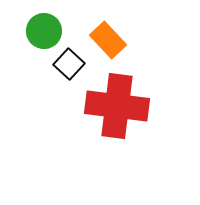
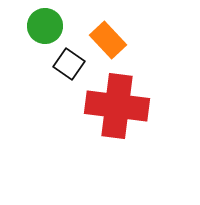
green circle: moved 1 px right, 5 px up
black square: rotated 8 degrees counterclockwise
